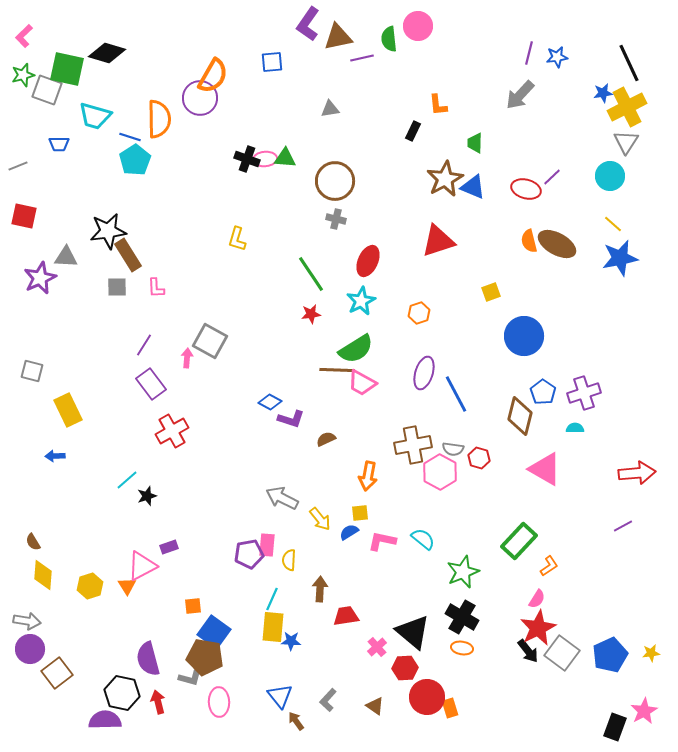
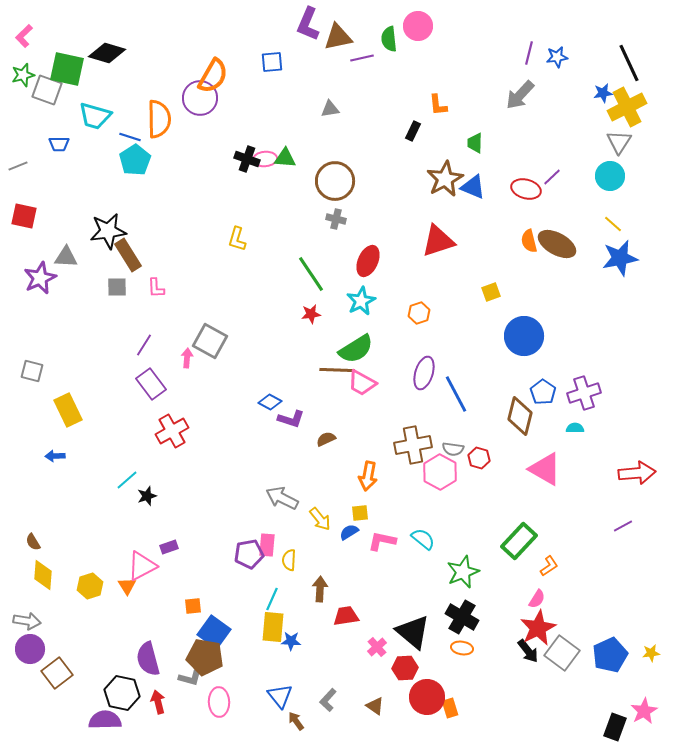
purple L-shape at (308, 24): rotated 12 degrees counterclockwise
gray triangle at (626, 142): moved 7 px left
